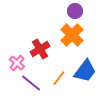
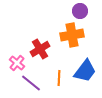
purple circle: moved 5 px right
orange cross: rotated 35 degrees clockwise
orange line: rotated 35 degrees counterclockwise
